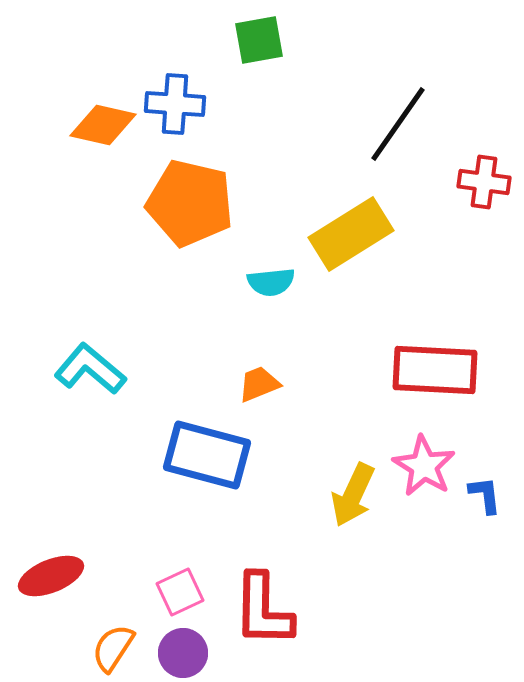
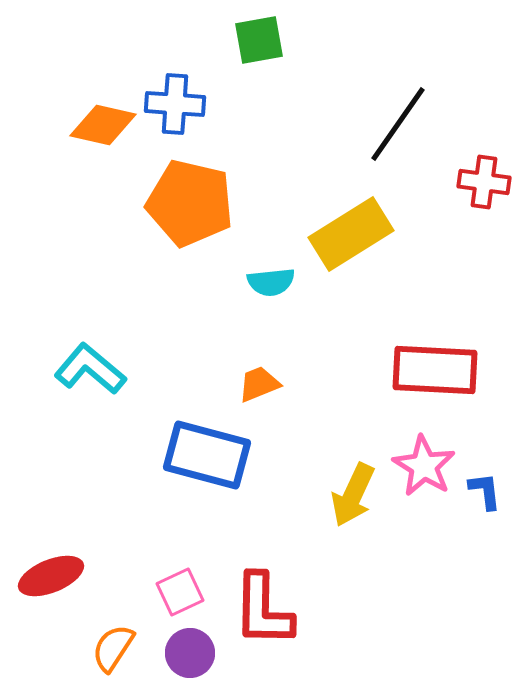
blue L-shape: moved 4 px up
purple circle: moved 7 px right
